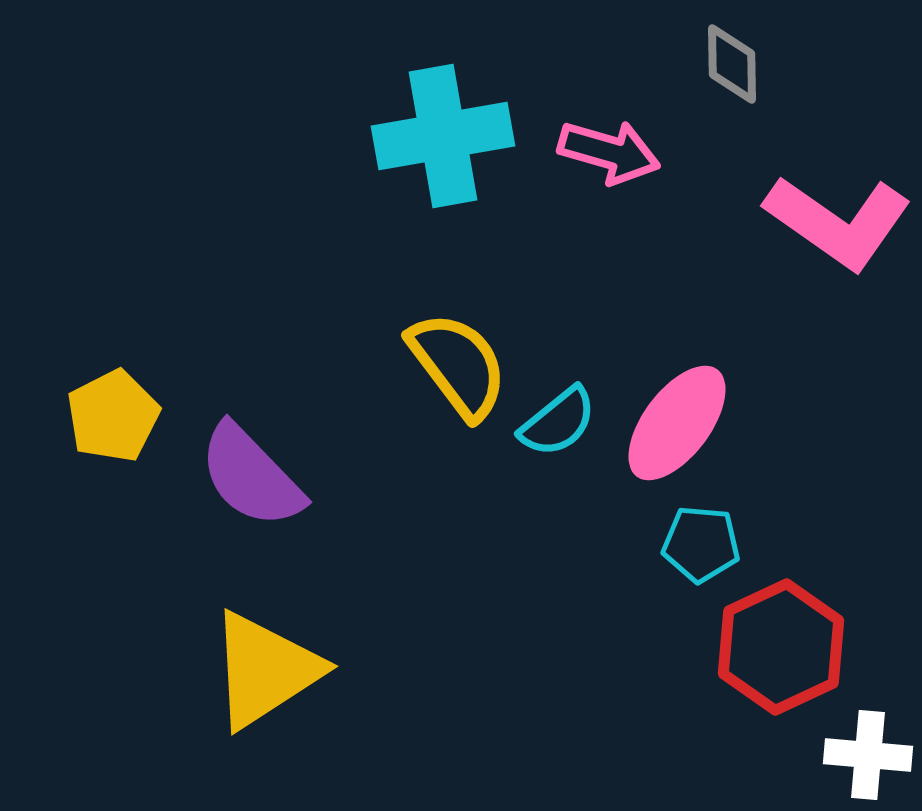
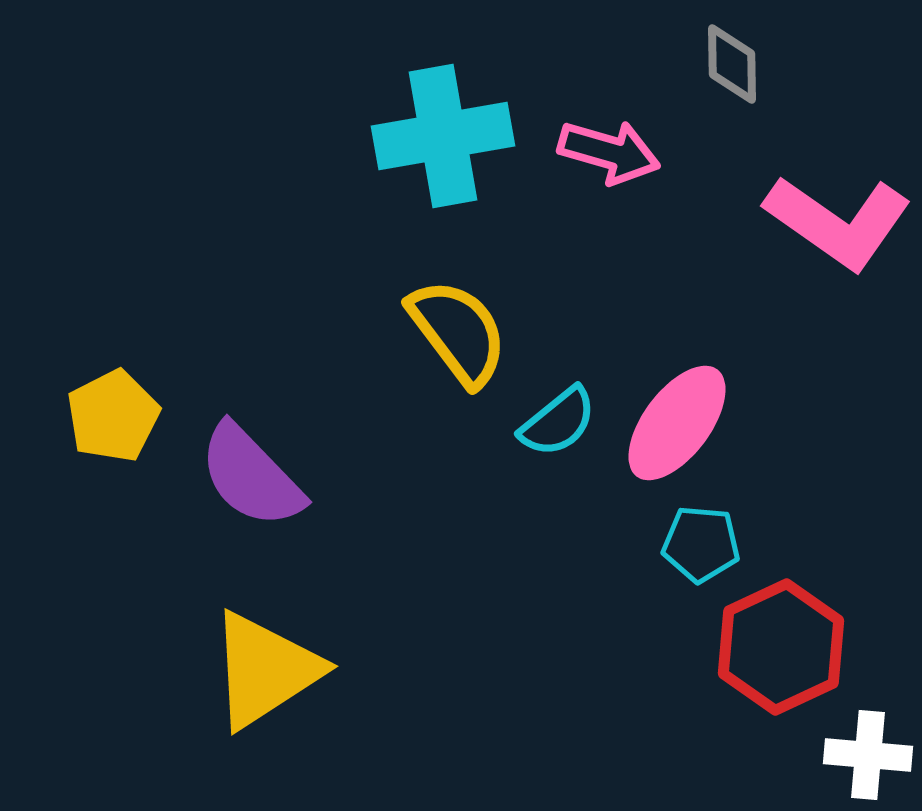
yellow semicircle: moved 33 px up
